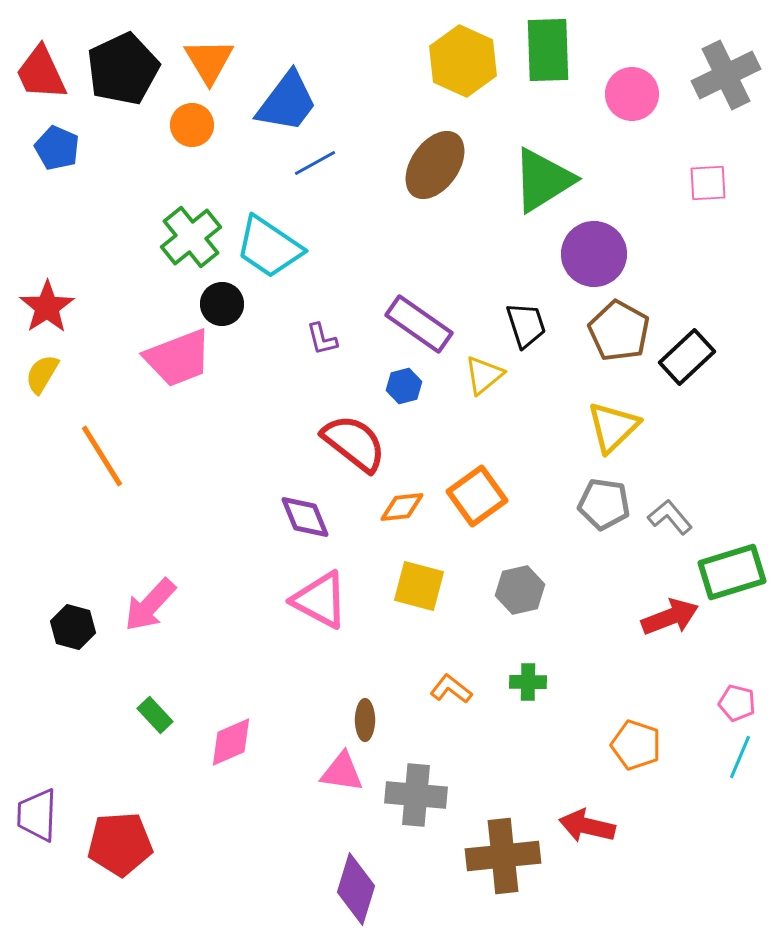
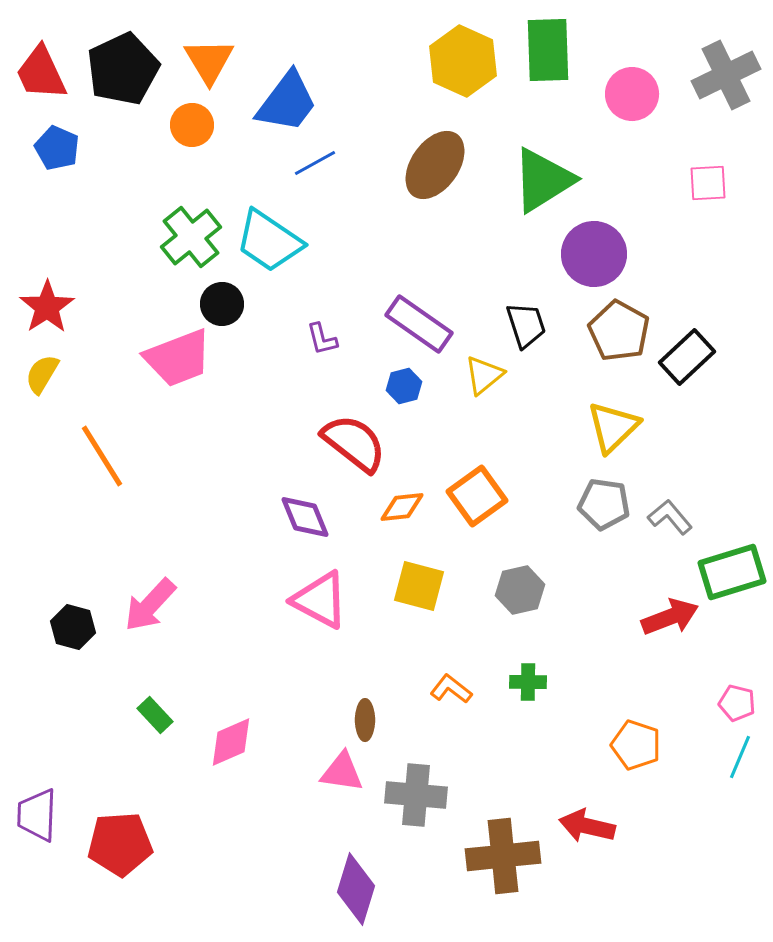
cyan trapezoid at (269, 247): moved 6 px up
